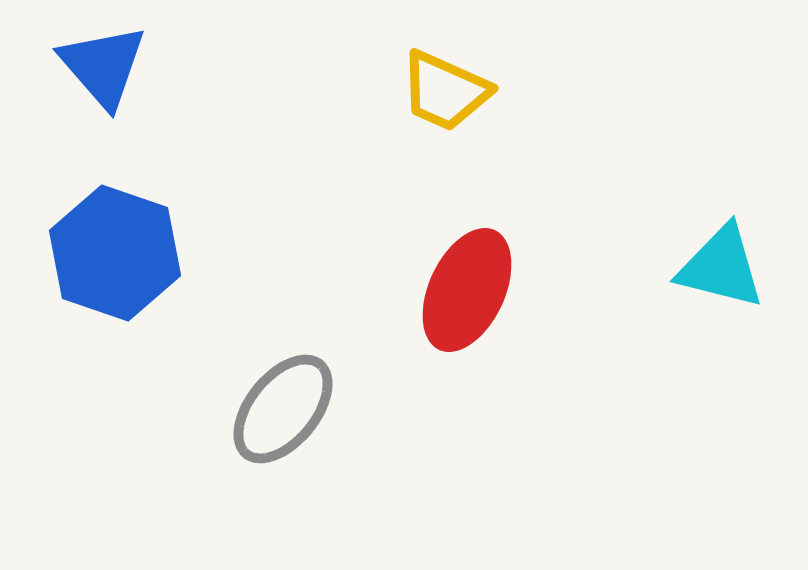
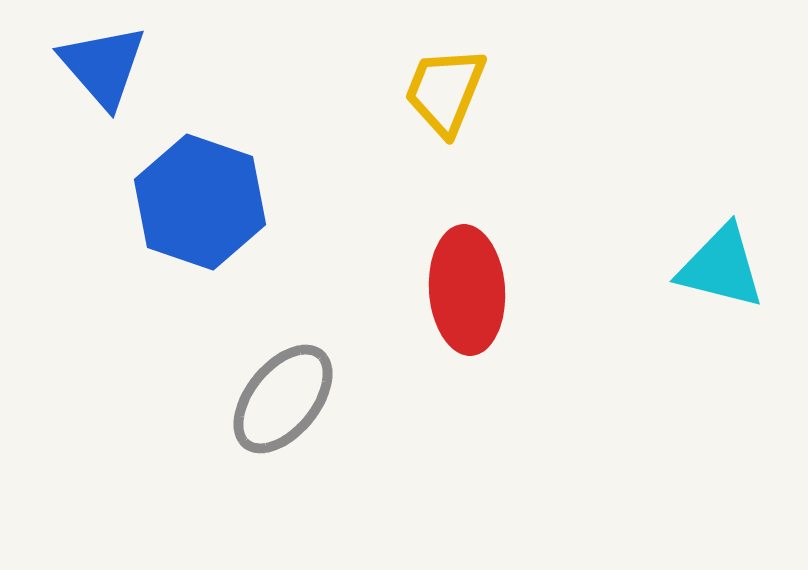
yellow trapezoid: rotated 88 degrees clockwise
blue hexagon: moved 85 px right, 51 px up
red ellipse: rotated 29 degrees counterclockwise
gray ellipse: moved 10 px up
